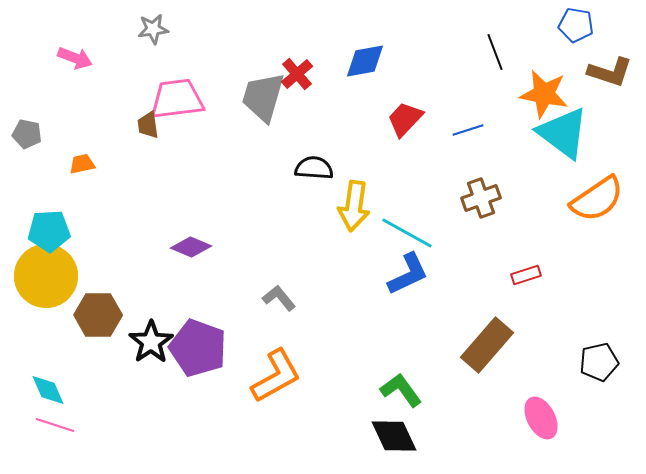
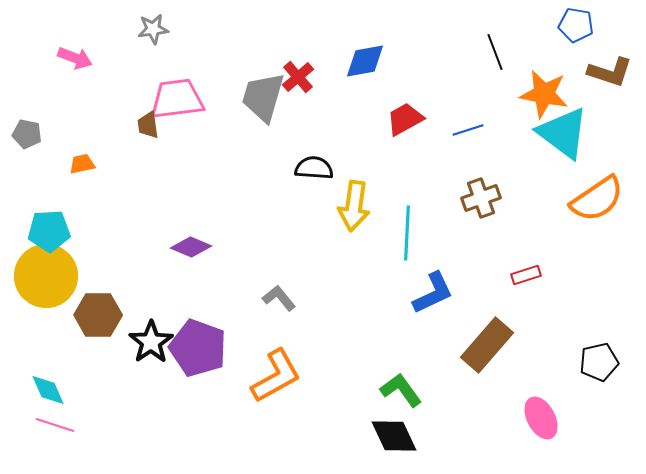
red cross: moved 1 px right, 3 px down
red trapezoid: rotated 18 degrees clockwise
cyan line: rotated 64 degrees clockwise
blue L-shape: moved 25 px right, 19 px down
